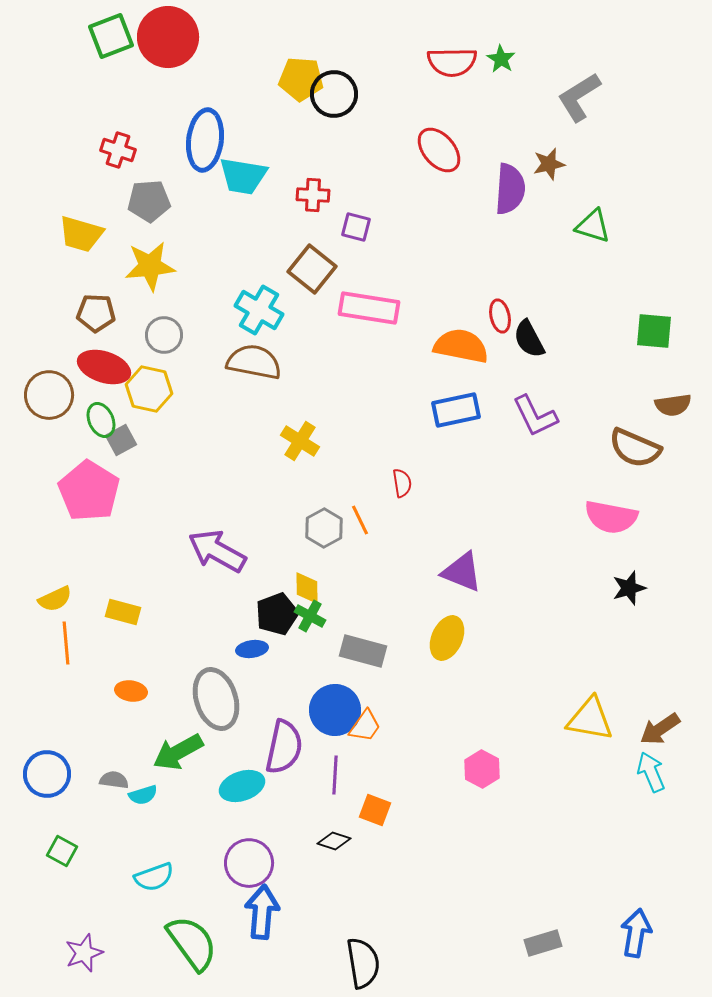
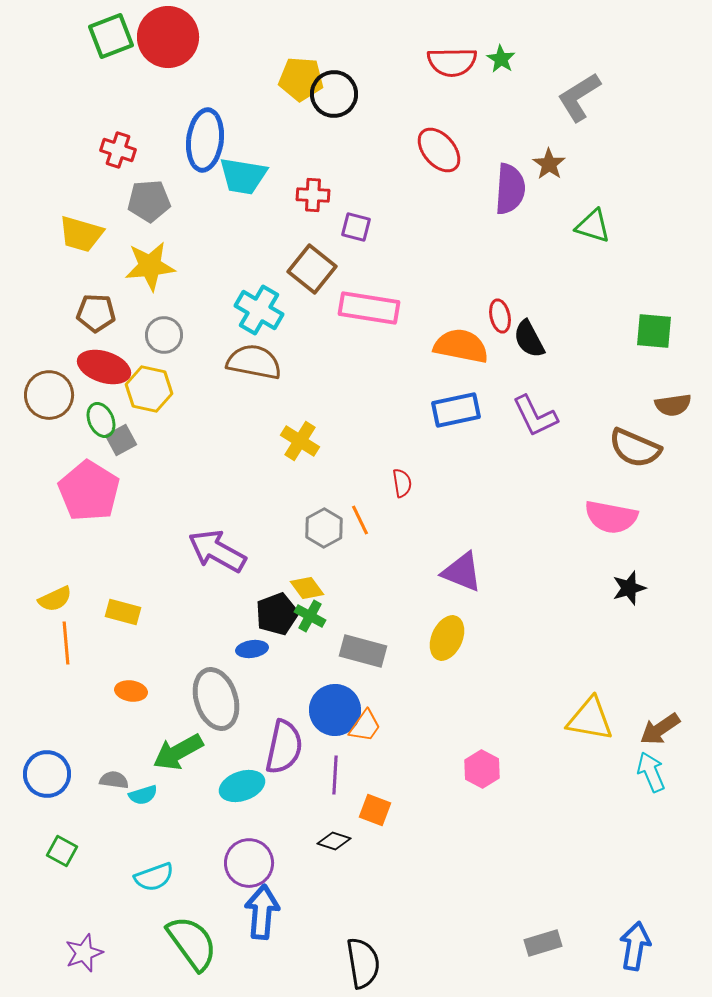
brown star at (549, 164): rotated 24 degrees counterclockwise
yellow diamond at (307, 588): rotated 36 degrees counterclockwise
blue arrow at (636, 933): moved 1 px left, 13 px down
